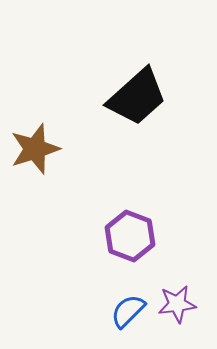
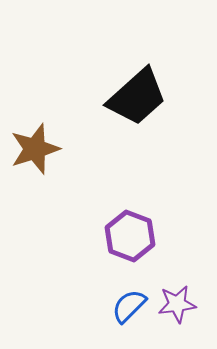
blue semicircle: moved 1 px right, 5 px up
